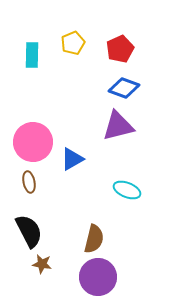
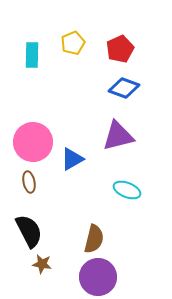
purple triangle: moved 10 px down
